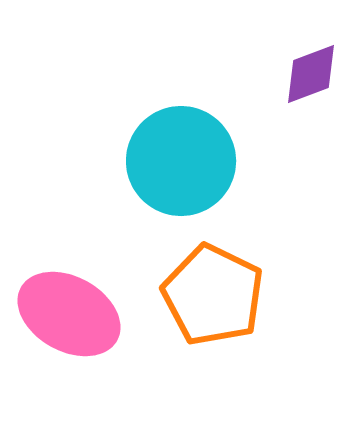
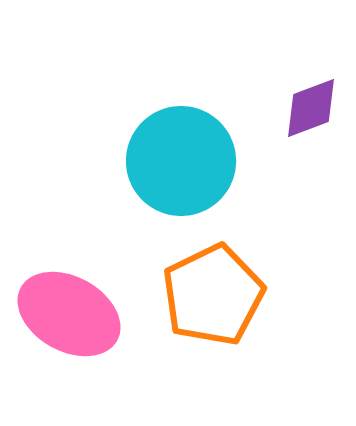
purple diamond: moved 34 px down
orange pentagon: rotated 20 degrees clockwise
